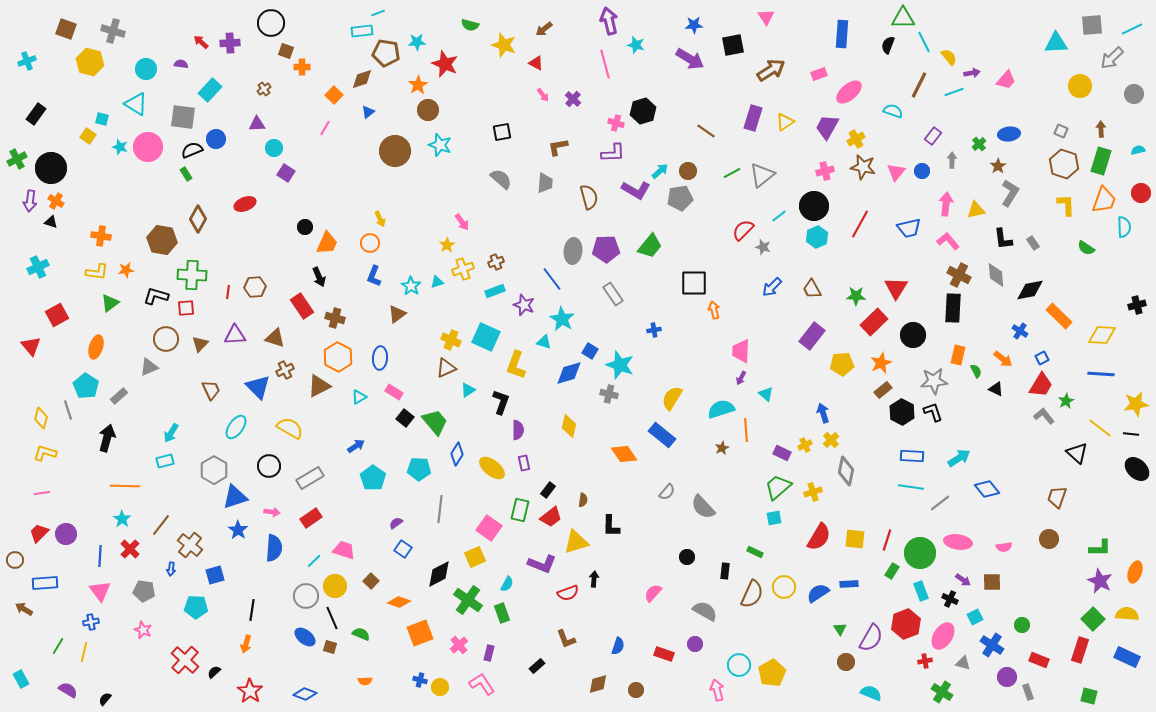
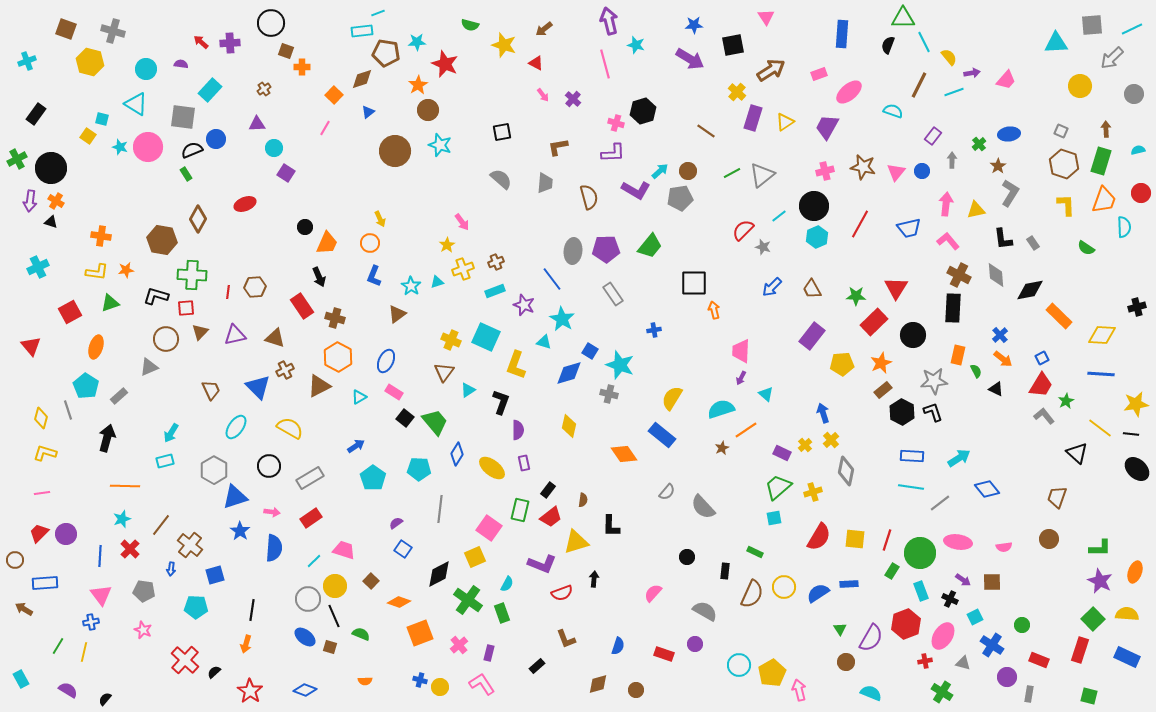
brown arrow at (1101, 129): moved 5 px right
yellow cross at (856, 139): moved 119 px left, 47 px up; rotated 18 degrees counterclockwise
green triangle at (110, 303): rotated 18 degrees clockwise
black cross at (1137, 305): moved 2 px down
red square at (57, 315): moved 13 px right, 3 px up
blue cross at (1020, 331): moved 20 px left, 4 px down; rotated 14 degrees clockwise
purple triangle at (235, 335): rotated 10 degrees counterclockwise
brown triangle at (200, 344): moved 12 px up
blue ellipse at (380, 358): moved 6 px right, 3 px down; rotated 20 degrees clockwise
brown triangle at (446, 368): moved 2 px left, 4 px down; rotated 30 degrees counterclockwise
orange line at (746, 430): rotated 60 degrees clockwise
yellow cross at (805, 445): rotated 16 degrees counterclockwise
cyan star at (122, 519): rotated 18 degrees clockwise
blue star at (238, 530): moved 2 px right, 1 px down
pink triangle at (100, 591): moved 1 px right, 4 px down
red semicircle at (568, 593): moved 6 px left
gray circle at (306, 596): moved 2 px right, 3 px down
black line at (332, 618): moved 2 px right, 2 px up
pink arrow at (717, 690): moved 82 px right
gray rectangle at (1028, 692): moved 1 px right, 2 px down; rotated 28 degrees clockwise
blue diamond at (305, 694): moved 4 px up
